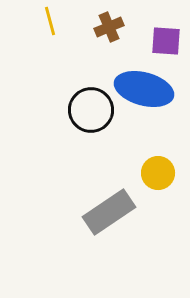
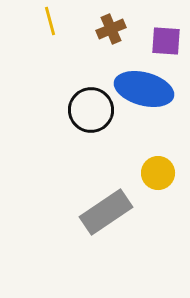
brown cross: moved 2 px right, 2 px down
gray rectangle: moved 3 px left
